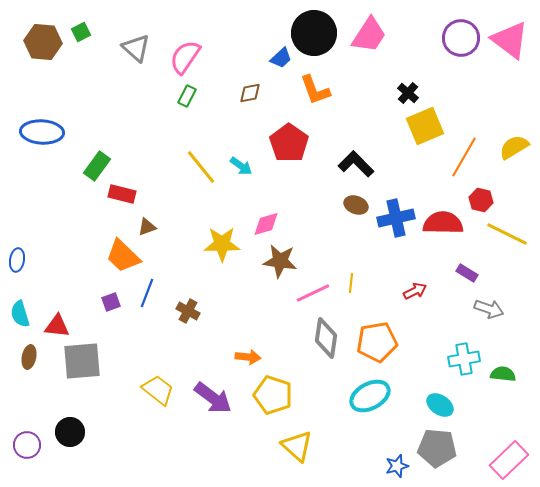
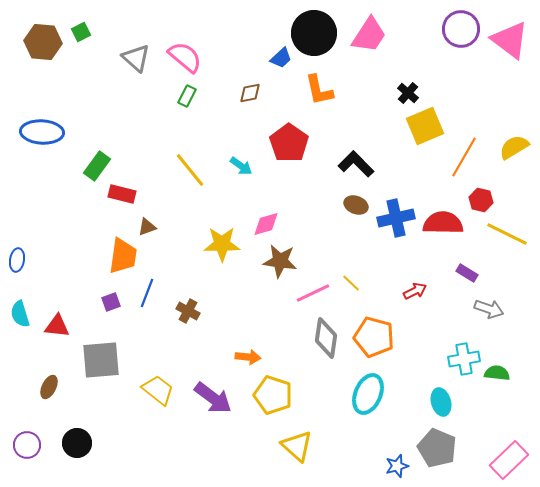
purple circle at (461, 38): moved 9 px up
gray triangle at (136, 48): moved 10 px down
pink semicircle at (185, 57): rotated 96 degrees clockwise
orange L-shape at (315, 90): moved 4 px right; rotated 8 degrees clockwise
yellow line at (201, 167): moved 11 px left, 3 px down
orange trapezoid at (123, 256): rotated 126 degrees counterclockwise
yellow line at (351, 283): rotated 54 degrees counterclockwise
orange pentagon at (377, 342): moved 3 px left, 5 px up; rotated 24 degrees clockwise
brown ellipse at (29, 357): moved 20 px right, 30 px down; rotated 15 degrees clockwise
gray square at (82, 361): moved 19 px right, 1 px up
green semicircle at (503, 374): moved 6 px left, 1 px up
cyan ellipse at (370, 396): moved 2 px left, 2 px up; rotated 39 degrees counterclockwise
cyan ellipse at (440, 405): moved 1 px right, 3 px up; rotated 40 degrees clockwise
black circle at (70, 432): moved 7 px right, 11 px down
gray pentagon at (437, 448): rotated 18 degrees clockwise
